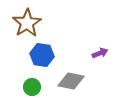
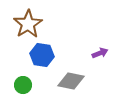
brown star: moved 1 px right, 1 px down
green circle: moved 9 px left, 2 px up
